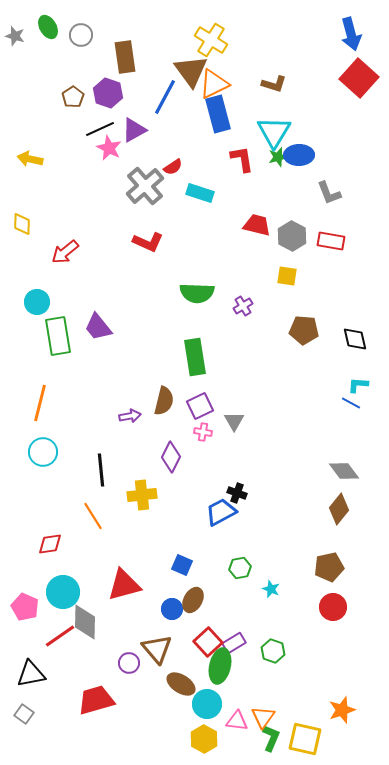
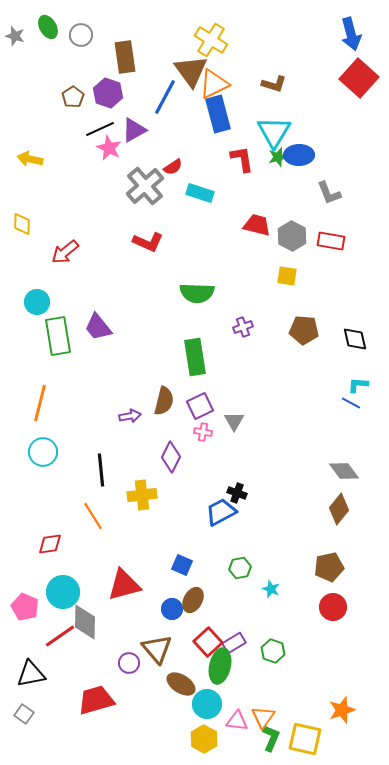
purple cross at (243, 306): moved 21 px down; rotated 12 degrees clockwise
